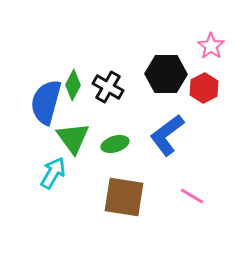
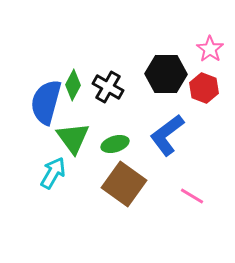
pink star: moved 1 px left, 3 px down
red hexagon: rotated 12 degrees counterclockwise
brown square: moved 13 px up; rotated 27 degrees clockwise
